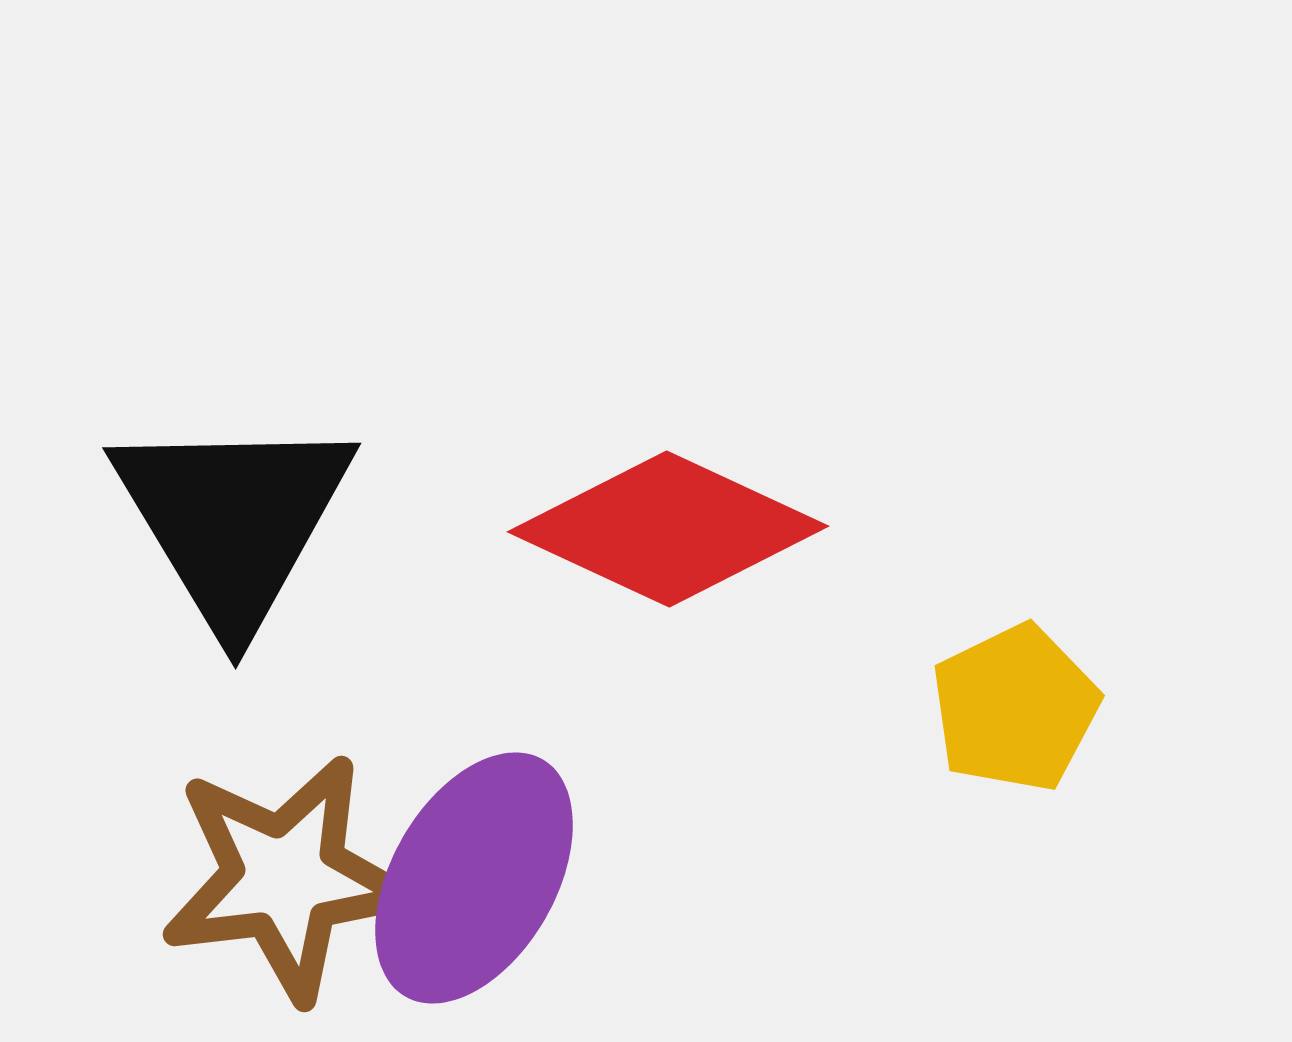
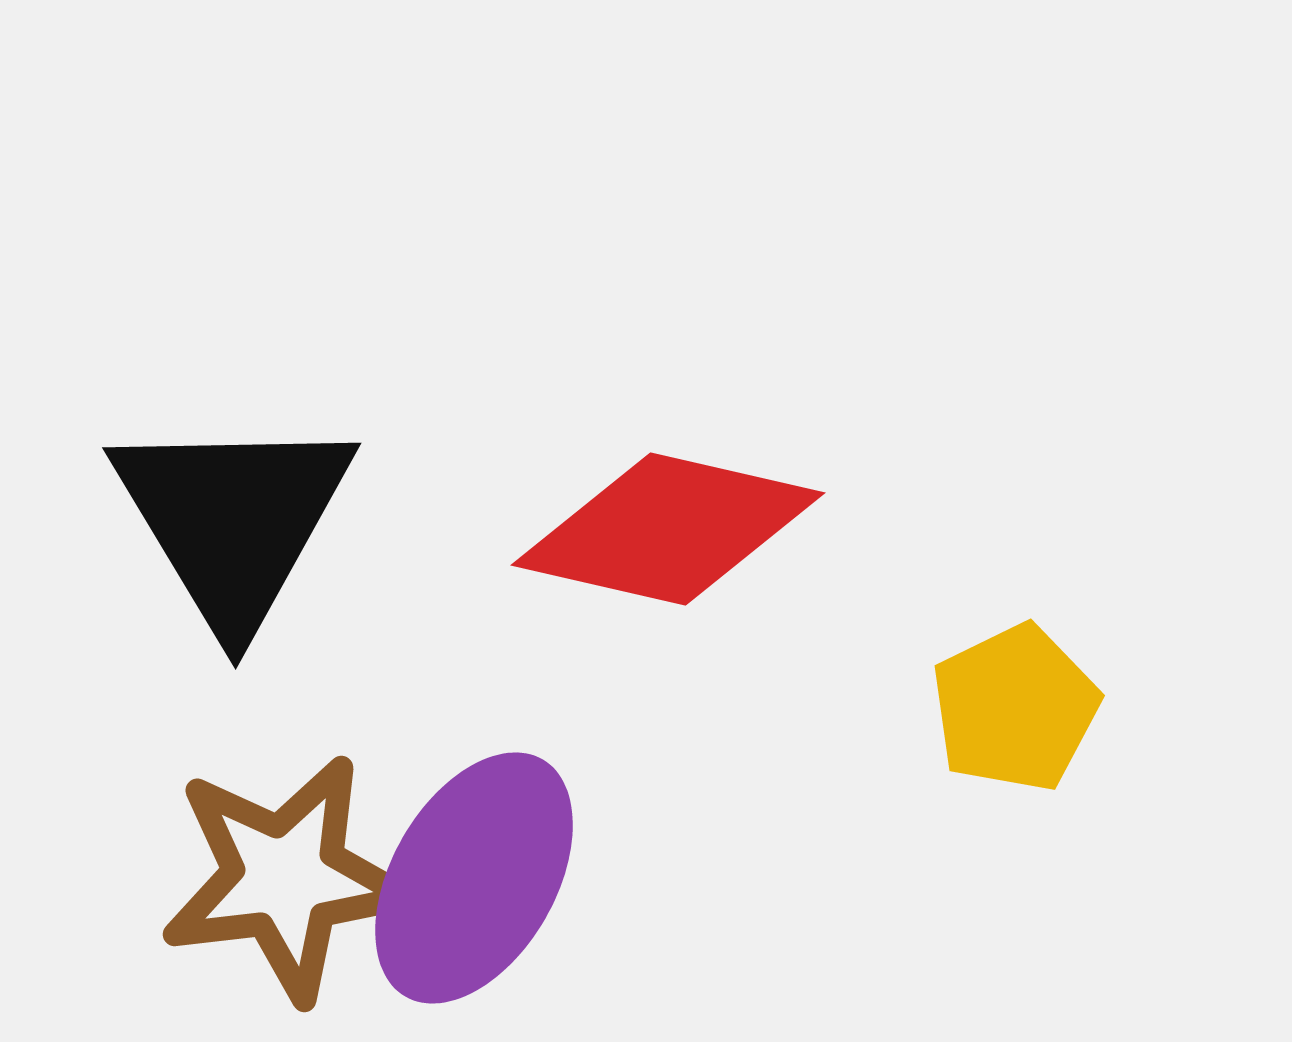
red diamond: rotated 12 degrees counterclockwise
